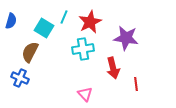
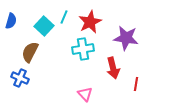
cyan square: moved 2 px up; rotated 12 degrees clockwise
red line: rotated 16 degrees clockwise
